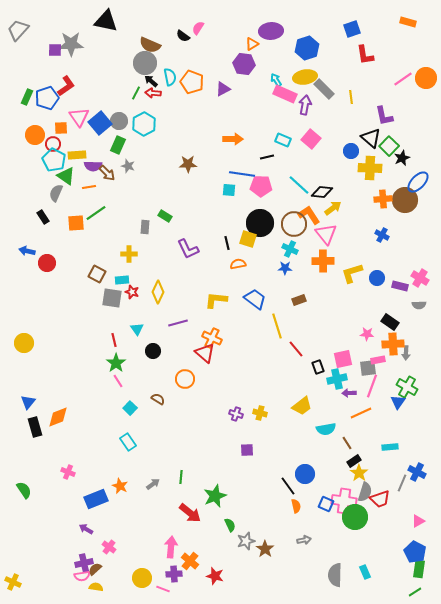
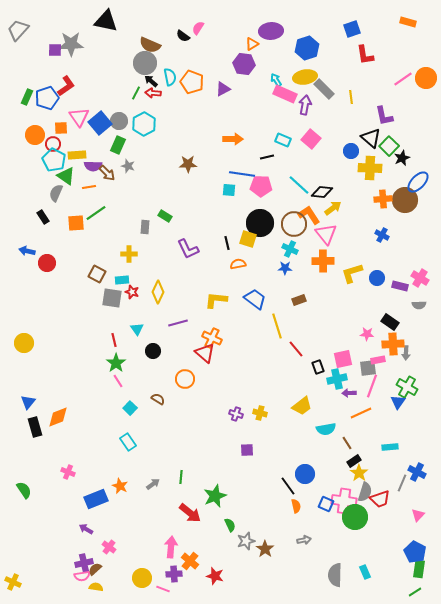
pink triangle at (418, 521): moved 6 px up; rotated 16 degrees counterclockwise
